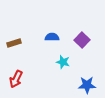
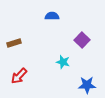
blue semicircle: moved 21 px up
red arrow: moved 3 px right, 3 px up; rotated 18 degrees clockwise
